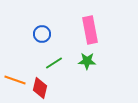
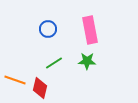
blue circle: moved 6 px right, 5 px up
